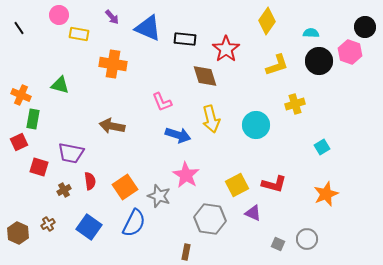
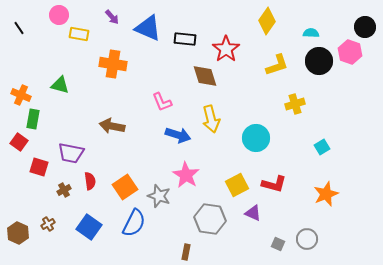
cyan circle at (256, 125): moved 13 px down
red square at (19, 142): rotated 30 degrees counterclockwise
